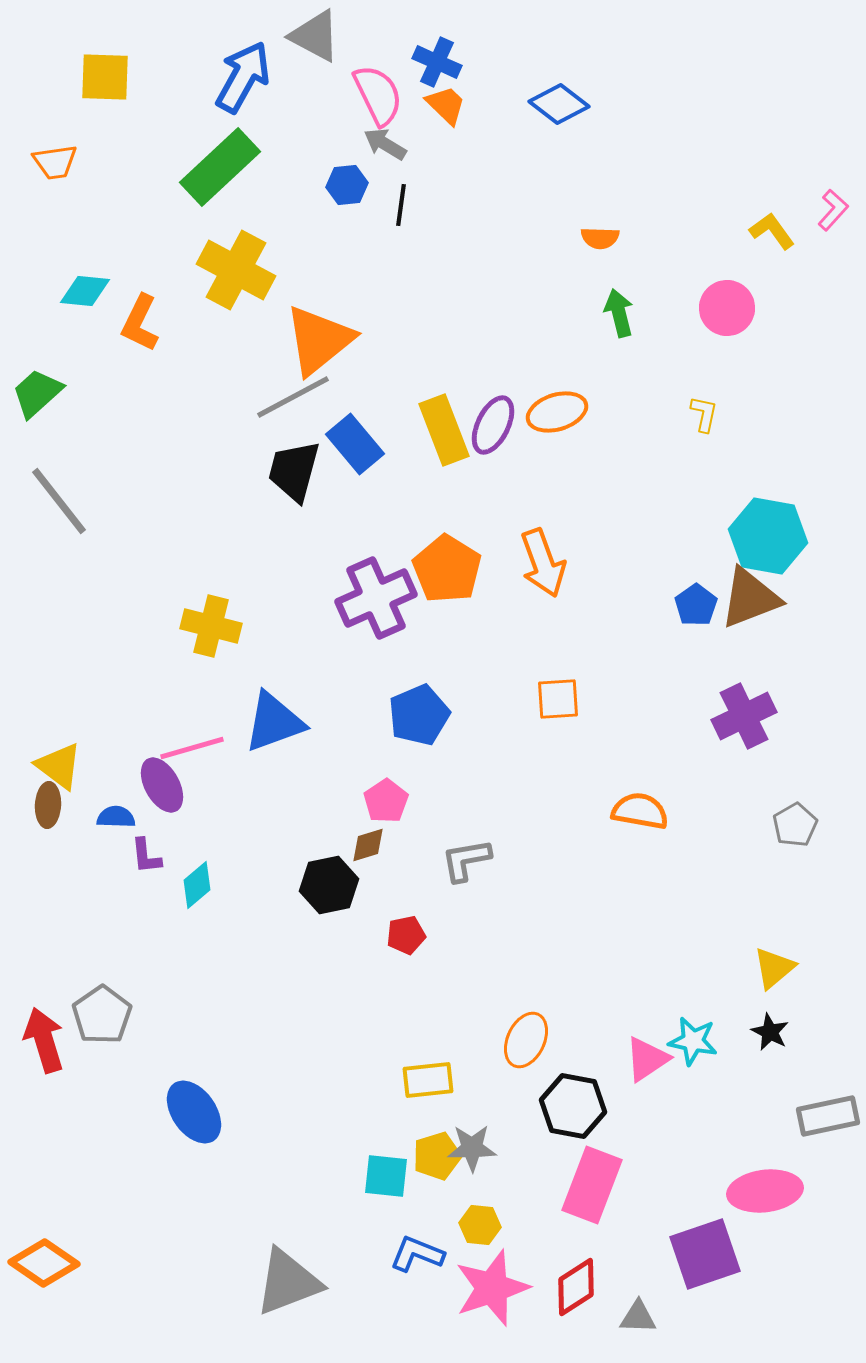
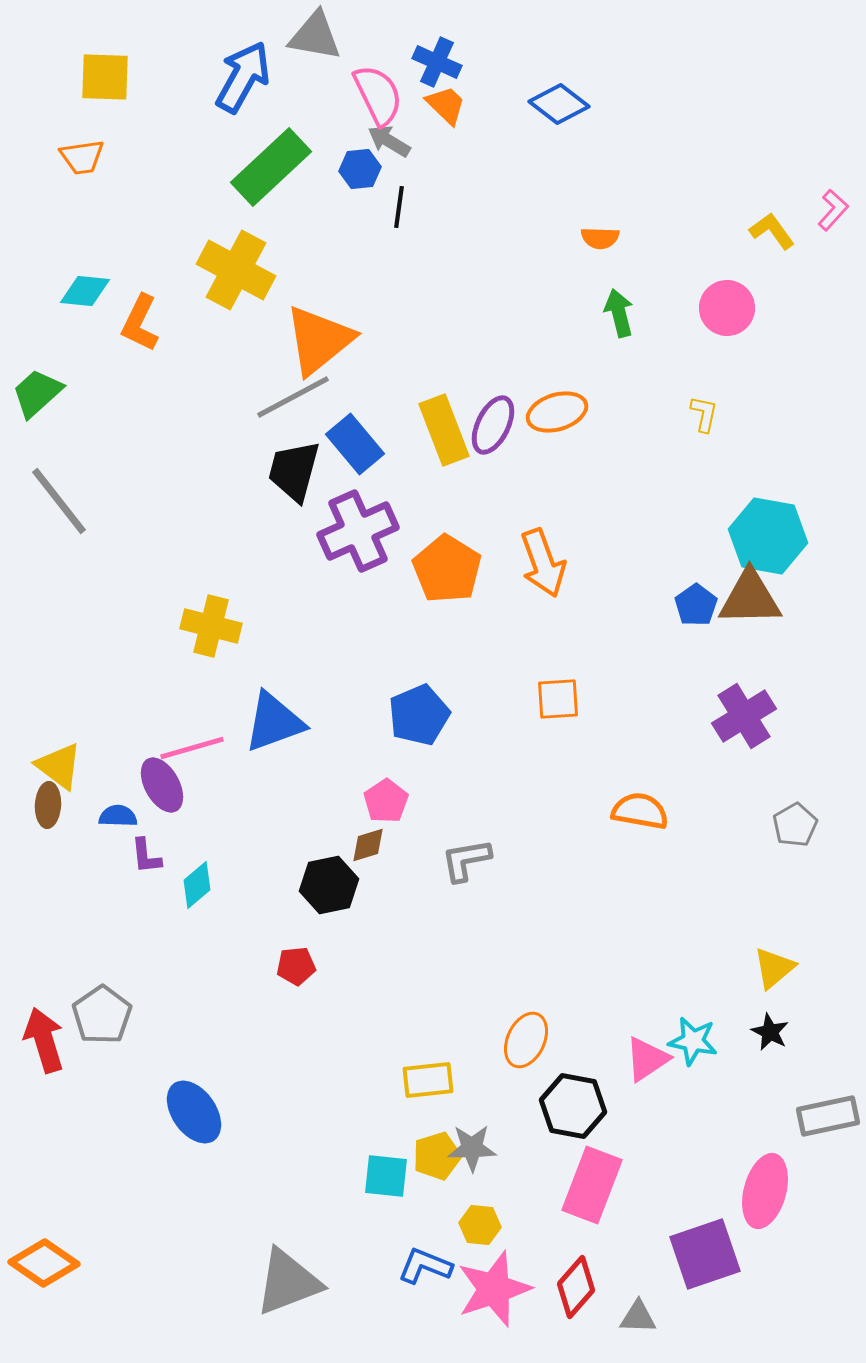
gray triangle at (315, 36): rotated 18 degrees counterclockwise
gray arrow at (385, 144): moved 4 px right, 3 px up
orange trapezoid at (55, 162): moved 27 px right, 5 px up
green rectangle at (220, 167): moved 51 px right
blue hexagon at (347, 185): moved 13 px right, 16 px up
black line at (401, 205): moved 2 px left, 2 px down
purple cross at (376, 598): moved 18 px left, 67 px up
brown triangle at (750, 598): rotated 20 degrees clockwise
purple cross at (744, 716): rotated 6 degrees counterclockwise
blue semicircle at (116, 817): moved 2 px right, 1 px up
red pentagon at (406, 935): moved 110 px left, 31 px down; rotated 6 degrees clockwise
pink ellipse at (765, 1191): rotated 68 degrees counterclockwise
blue L-shape at (417, 1254): moved 8 px right, 12 px down
red diamond at (576, 1287): rotated 16 degrees counterclockwise
pink star at (492, 1288): moved 2 px right, 1 px down
